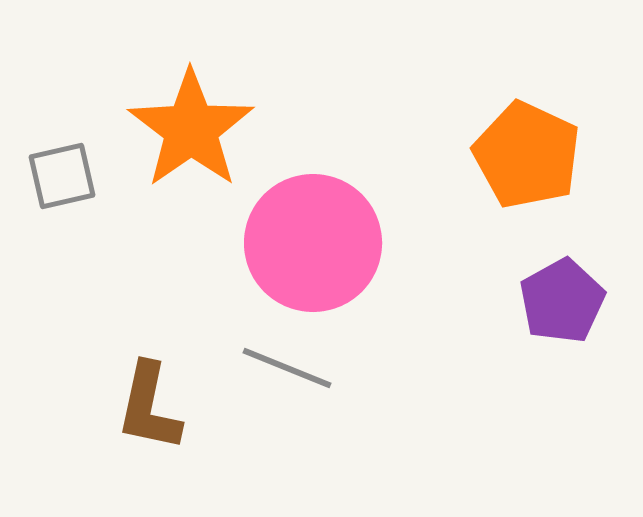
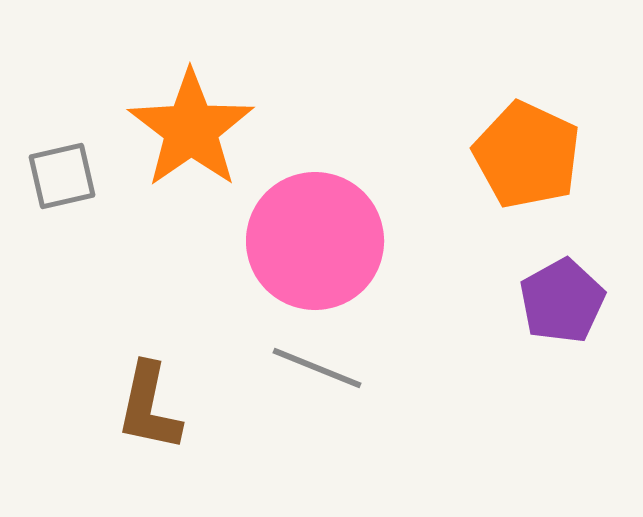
pink circle: moved 2 px right, 2 px up
gray line: moved 30 px right
